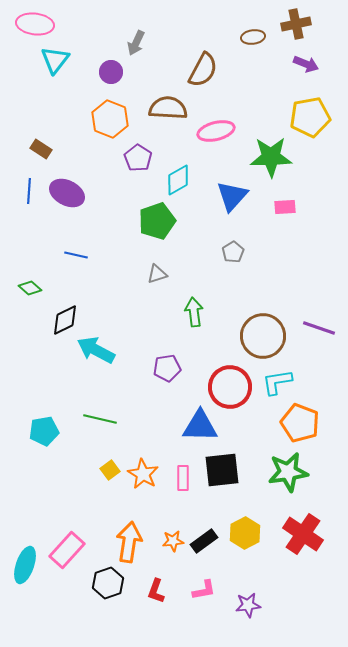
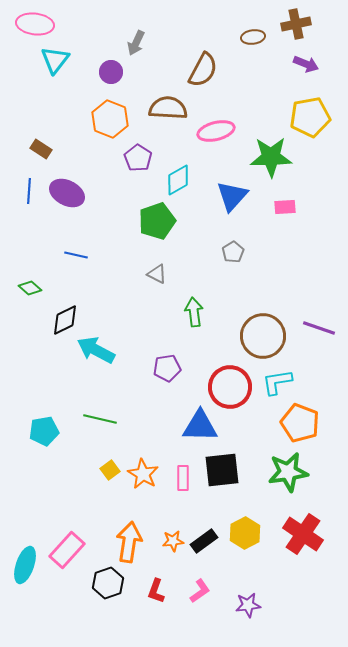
gray triangle at (157, 274): rotated 45 degrees clockwise
pink L-shape at (204, 590): moved 4 px left, 1 px down; rotated 25 degrees counterclockwise
